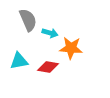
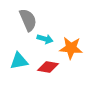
cyan arrow: moved 5 px left, 6 px down
